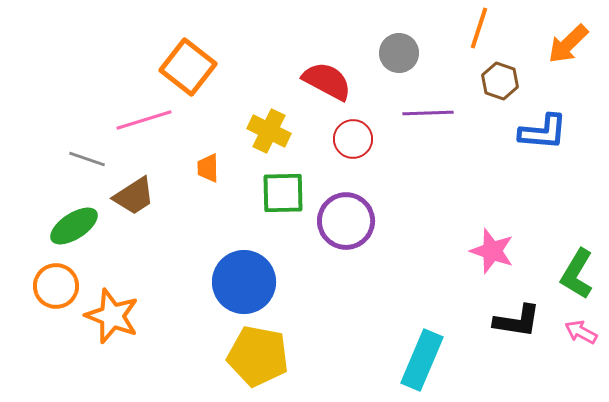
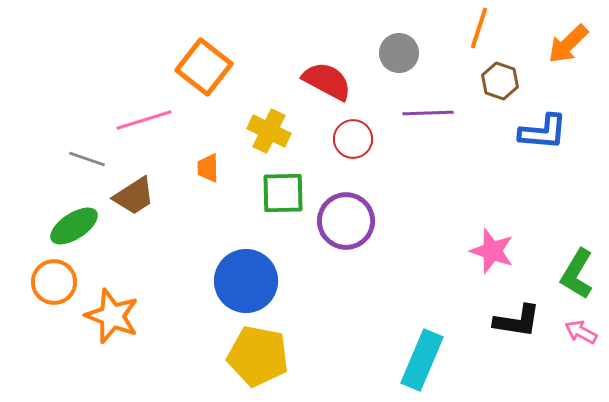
orange square: moved 16 px right
blue circle: moved 2 px right, 1 px up
orange circle: moved 2 px left, 4 px up
